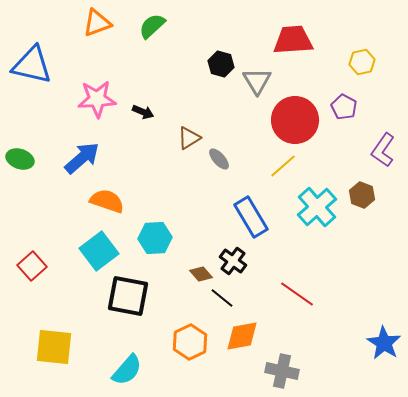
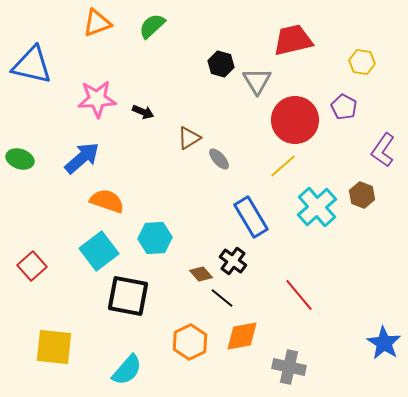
red trapezoid: rotated 9 degrees counterclockwise
yellow hexagon: rotated 20 degrees clockwise
red line: moved 2 px right, 1 px down; rotated 15 degrees clockwise
gray cross: moved 7 px right, 4 px up
